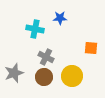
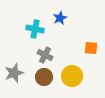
blue star: rotated 24 degrees counterclockwise
gray cross: moved 1 px left, 2 px up
